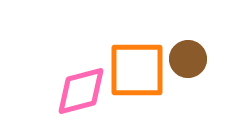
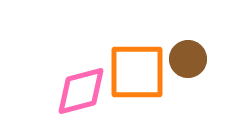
orange square: moved 2 px down
